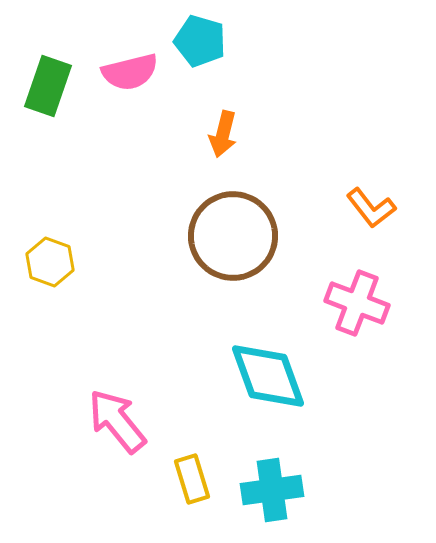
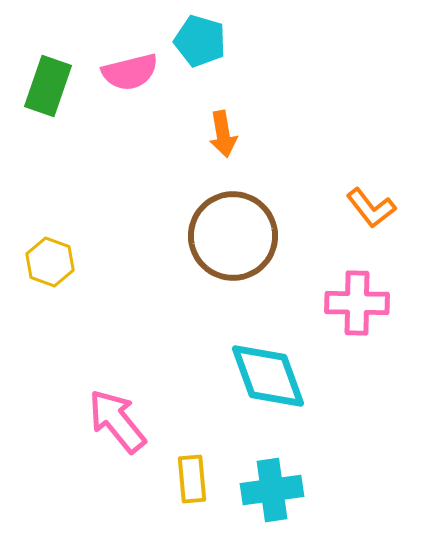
orange arrow: rotated 24 degrees counterclockwise
pink cross: rotated 20 degrees counterclockwise
yellow rectangle: rotated 12 degrees clockwise
